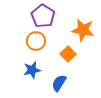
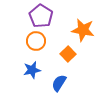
purple pentagon: moved 2 px left
